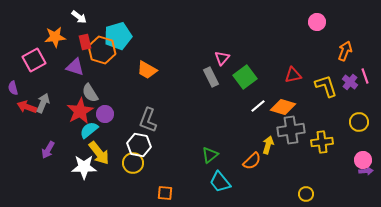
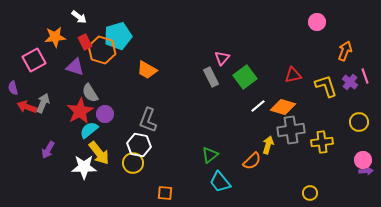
red rectangle at (85, 42): rotated 14 degrees counterclockwise
yellow circle at (306, 194): moved 4 px right, 1 px up
